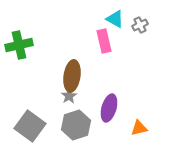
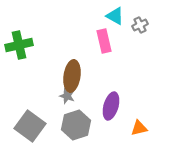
cyan triangle: moved 3 px up
gray star: moved 2 px left; rotated 21 degrees counterclockwise
purple ellipse: moved 2 px right, 2 px up
